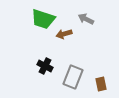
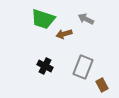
gray rectangle: moved 10 px right, 10 px up
brown rectangle: moved 1 px right, 1 px down; rotated 16 degrees counterclockwise
